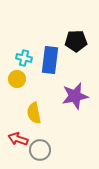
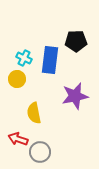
cyan cross: rotated 14 degrees clockwise
gray circle: moved 2 px down
